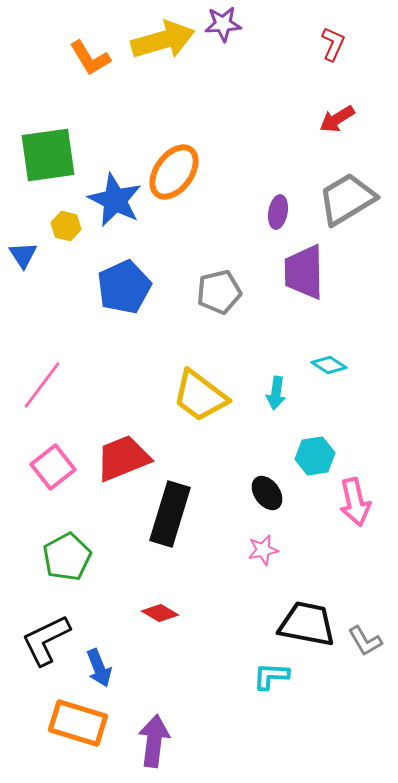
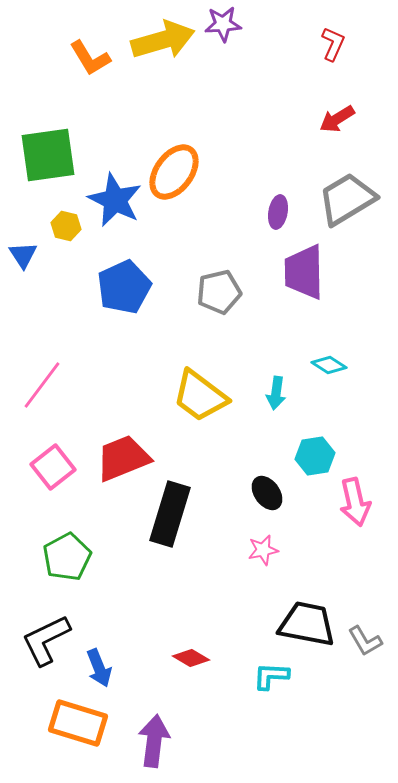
red diamond: moved 31 px right, 45 px down
